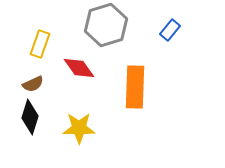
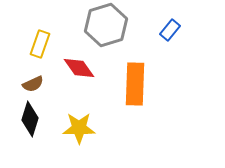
orange rectangle: moved 3 px up
black diamond: moved 2 px down
